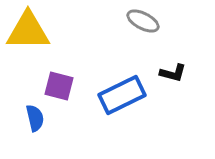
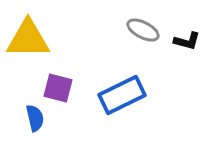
gray ellipse: moved 9 px down
yellow triangle: moved 8 px down
black L-shape: moved 14 px right, 32 px up
purple square: moved 1 px left, 2 px down
